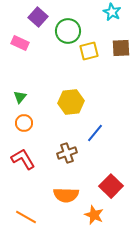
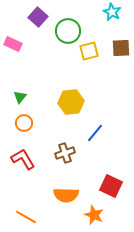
pink rectangle: moved 7 px left, 1 px down
brown cross: moved 2 px left
red square: rotated 20 degrees counterclockwise
